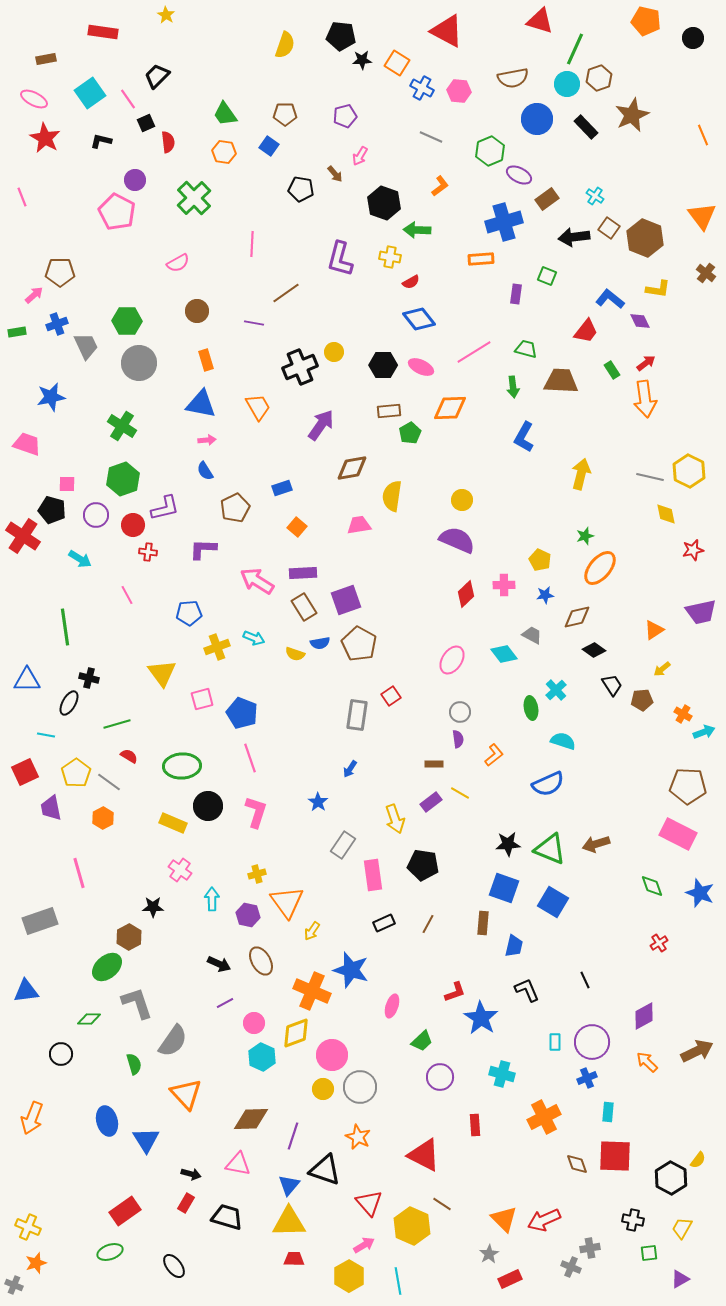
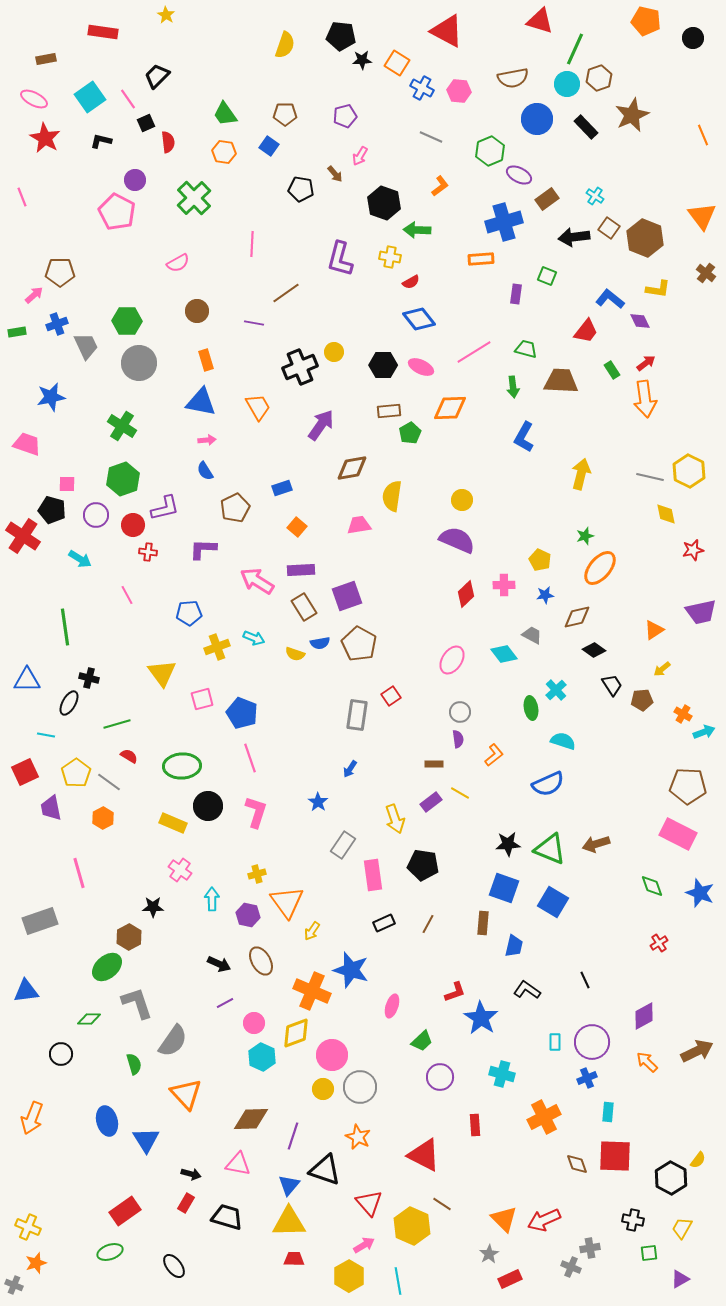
cyan square at (90, 93): moved 4 px down
blue triangle at (201, 404): moved 2 px up
purple rectangle at (303, 573): moved 2 px left, 3 px up
purple square at (346, 600): moved 1 px right, 4 px up
black L-shape at (527, 990): rotated 32 degrees counterclockwise
